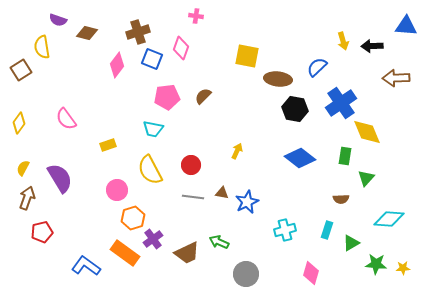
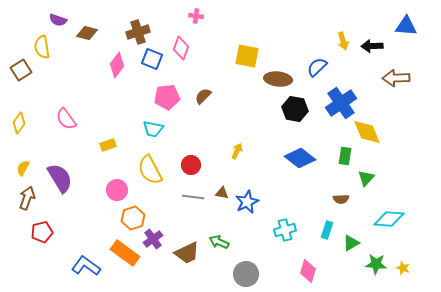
yellow star at (403, 268): rotated 24 degrees clockwise
pink diamond at (311, 273): moved 3 px left, 2 px up
